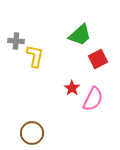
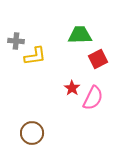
green trapezoid: rotated 140 degrees counterclockwise
yellow L-shape: rotated 70 degrees clockwise
pink semicircle: moved 1 px up
